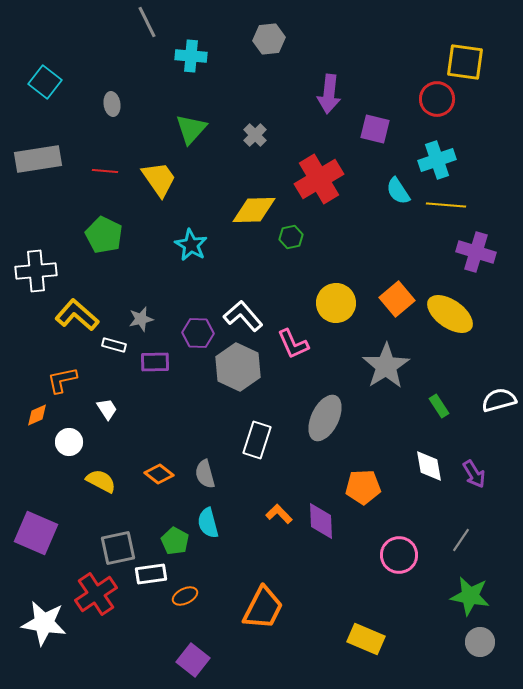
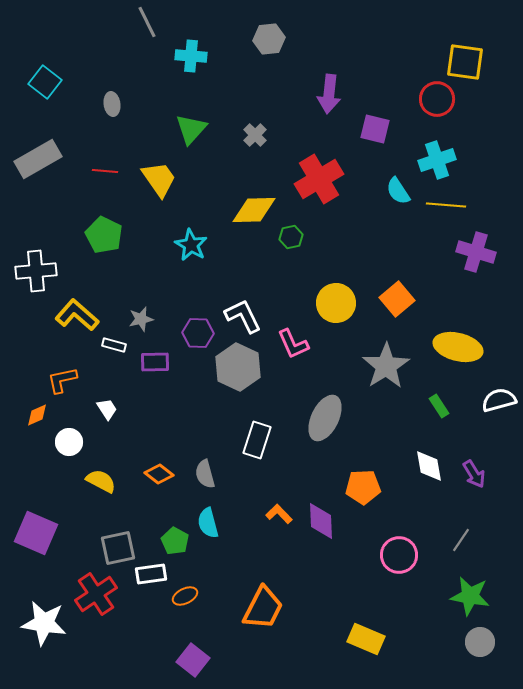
gray rectangle at (38, 159): rotated 21 degrees counterclockwise
yellow ellipse at (450, 314): moved 8 px right, 33 px down; rotated 21 degrees counterclockwise
white L-shape at (243, 316): rotated 15 degrees clockwise
